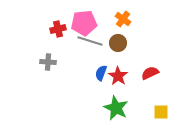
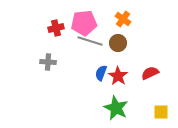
red cross: moved 2 px left, 1 px up
